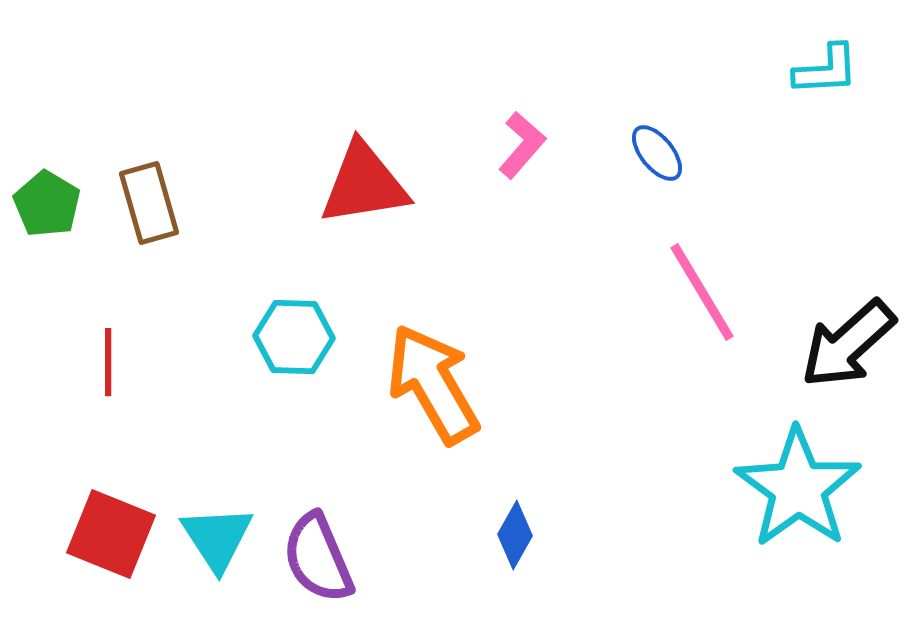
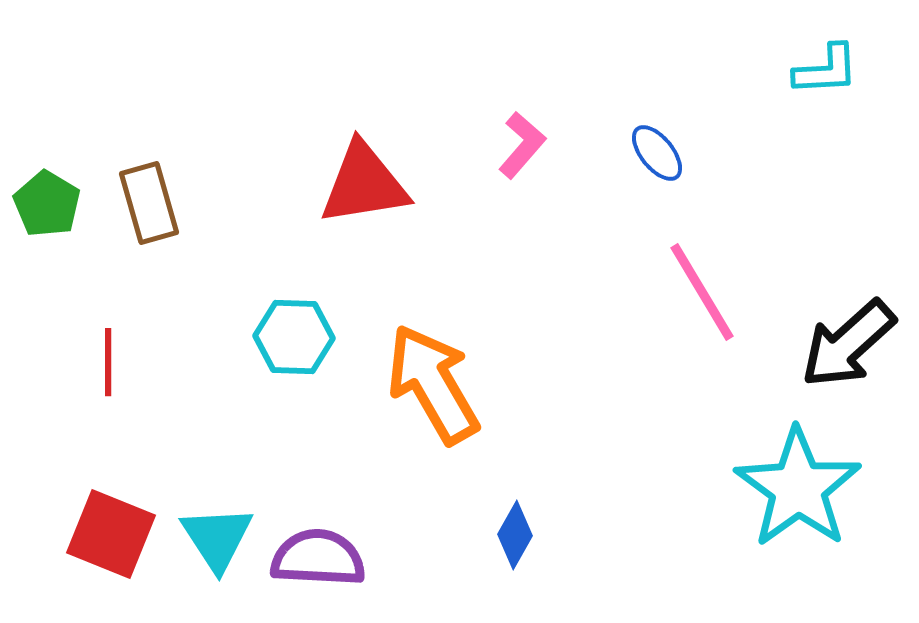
purple semicircle: rotated 116 degrees clockwise
